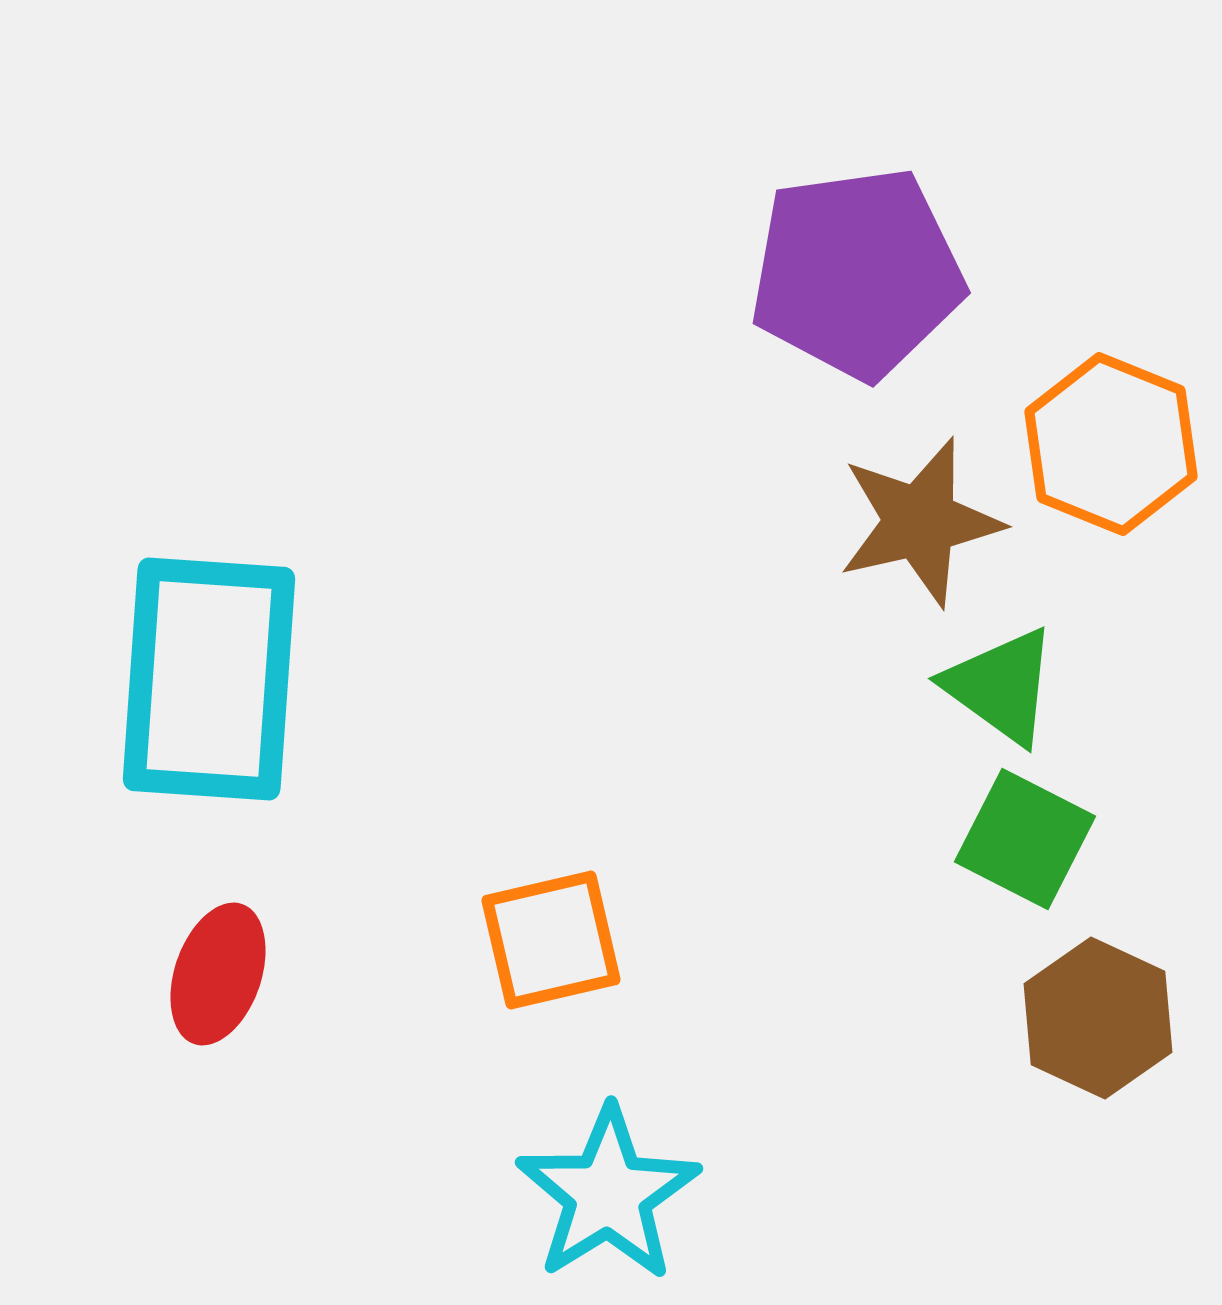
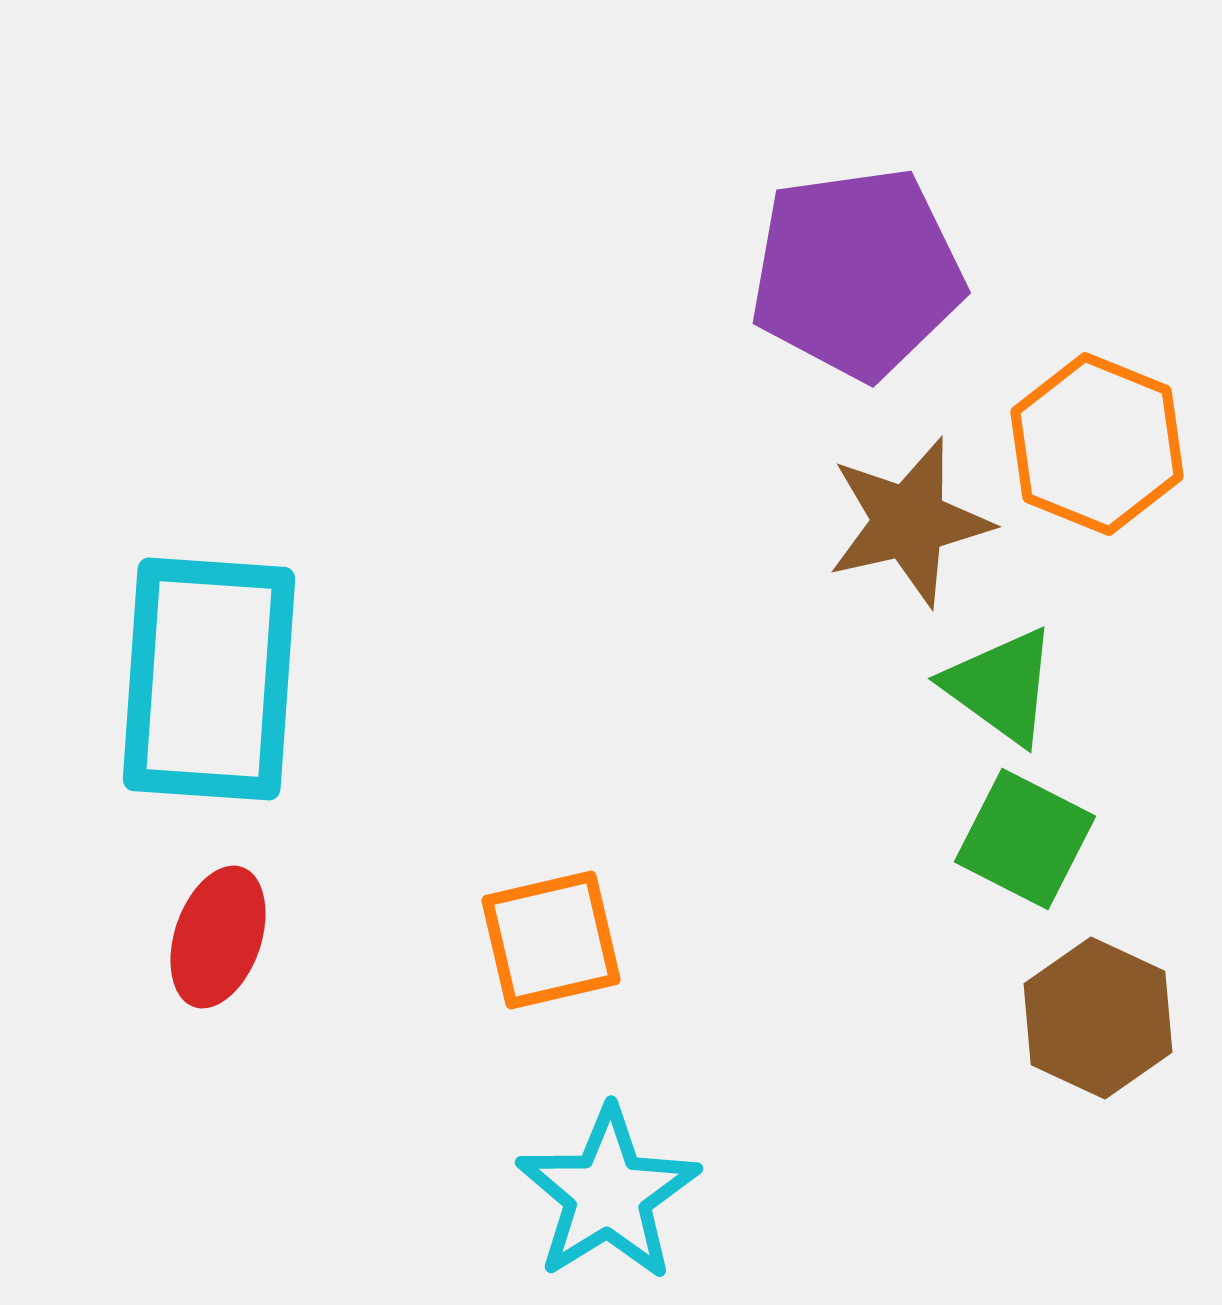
orange hexagon: moved 14 px left
brown star: moved 11 px left
red ellipse: moved 37 px up
